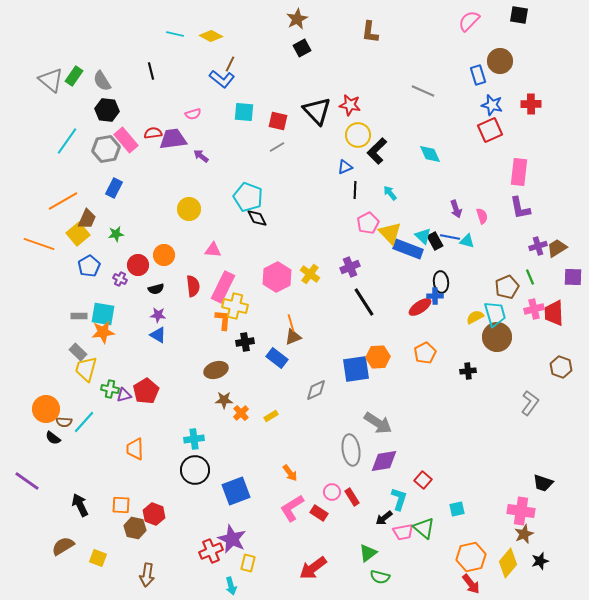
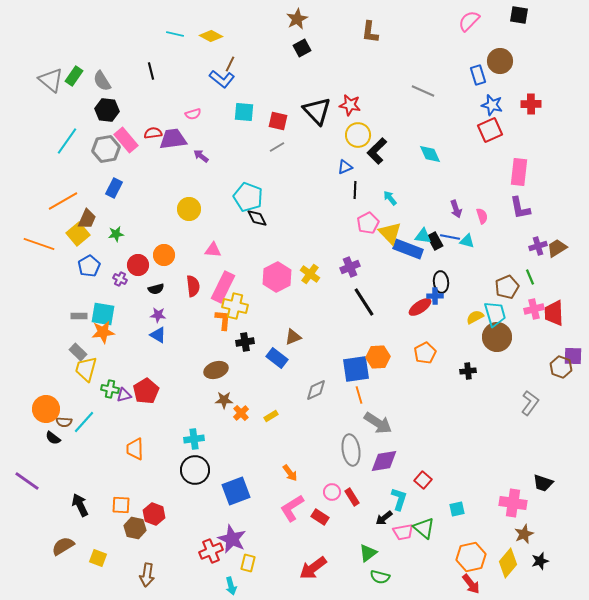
cyan arrow at (390, 193): moved 5 px down
cyan triangle at (423, 236): rotated 36 degrees counterclockwise
purple square at (573, 277): moved 79 px down
orange line at (291, 323): moved 68 px right, 72 px down
pink cross at (521, 511): moved 8 px left, 8 px up
red rectangle at (319, 513): moved 1 px right, 4 px down
